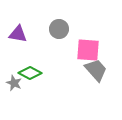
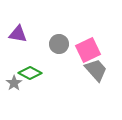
gray circle: moved 15 px down
pink square: rotated 30 degrees counterclockwise
gray star: rotated 14 degrees clockwise
